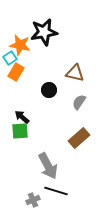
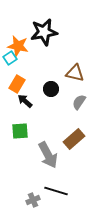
orange star: moved 2 px left, 1 px down
orange rectangle: moved 1 px right, 12 px down
black circle: moved 2 px right, 1 px up
black arrow: moved 3 px right, 16 px up
brown rectangle: moved 5 px left, 1 px down
gray arrow: moved 11 px up
